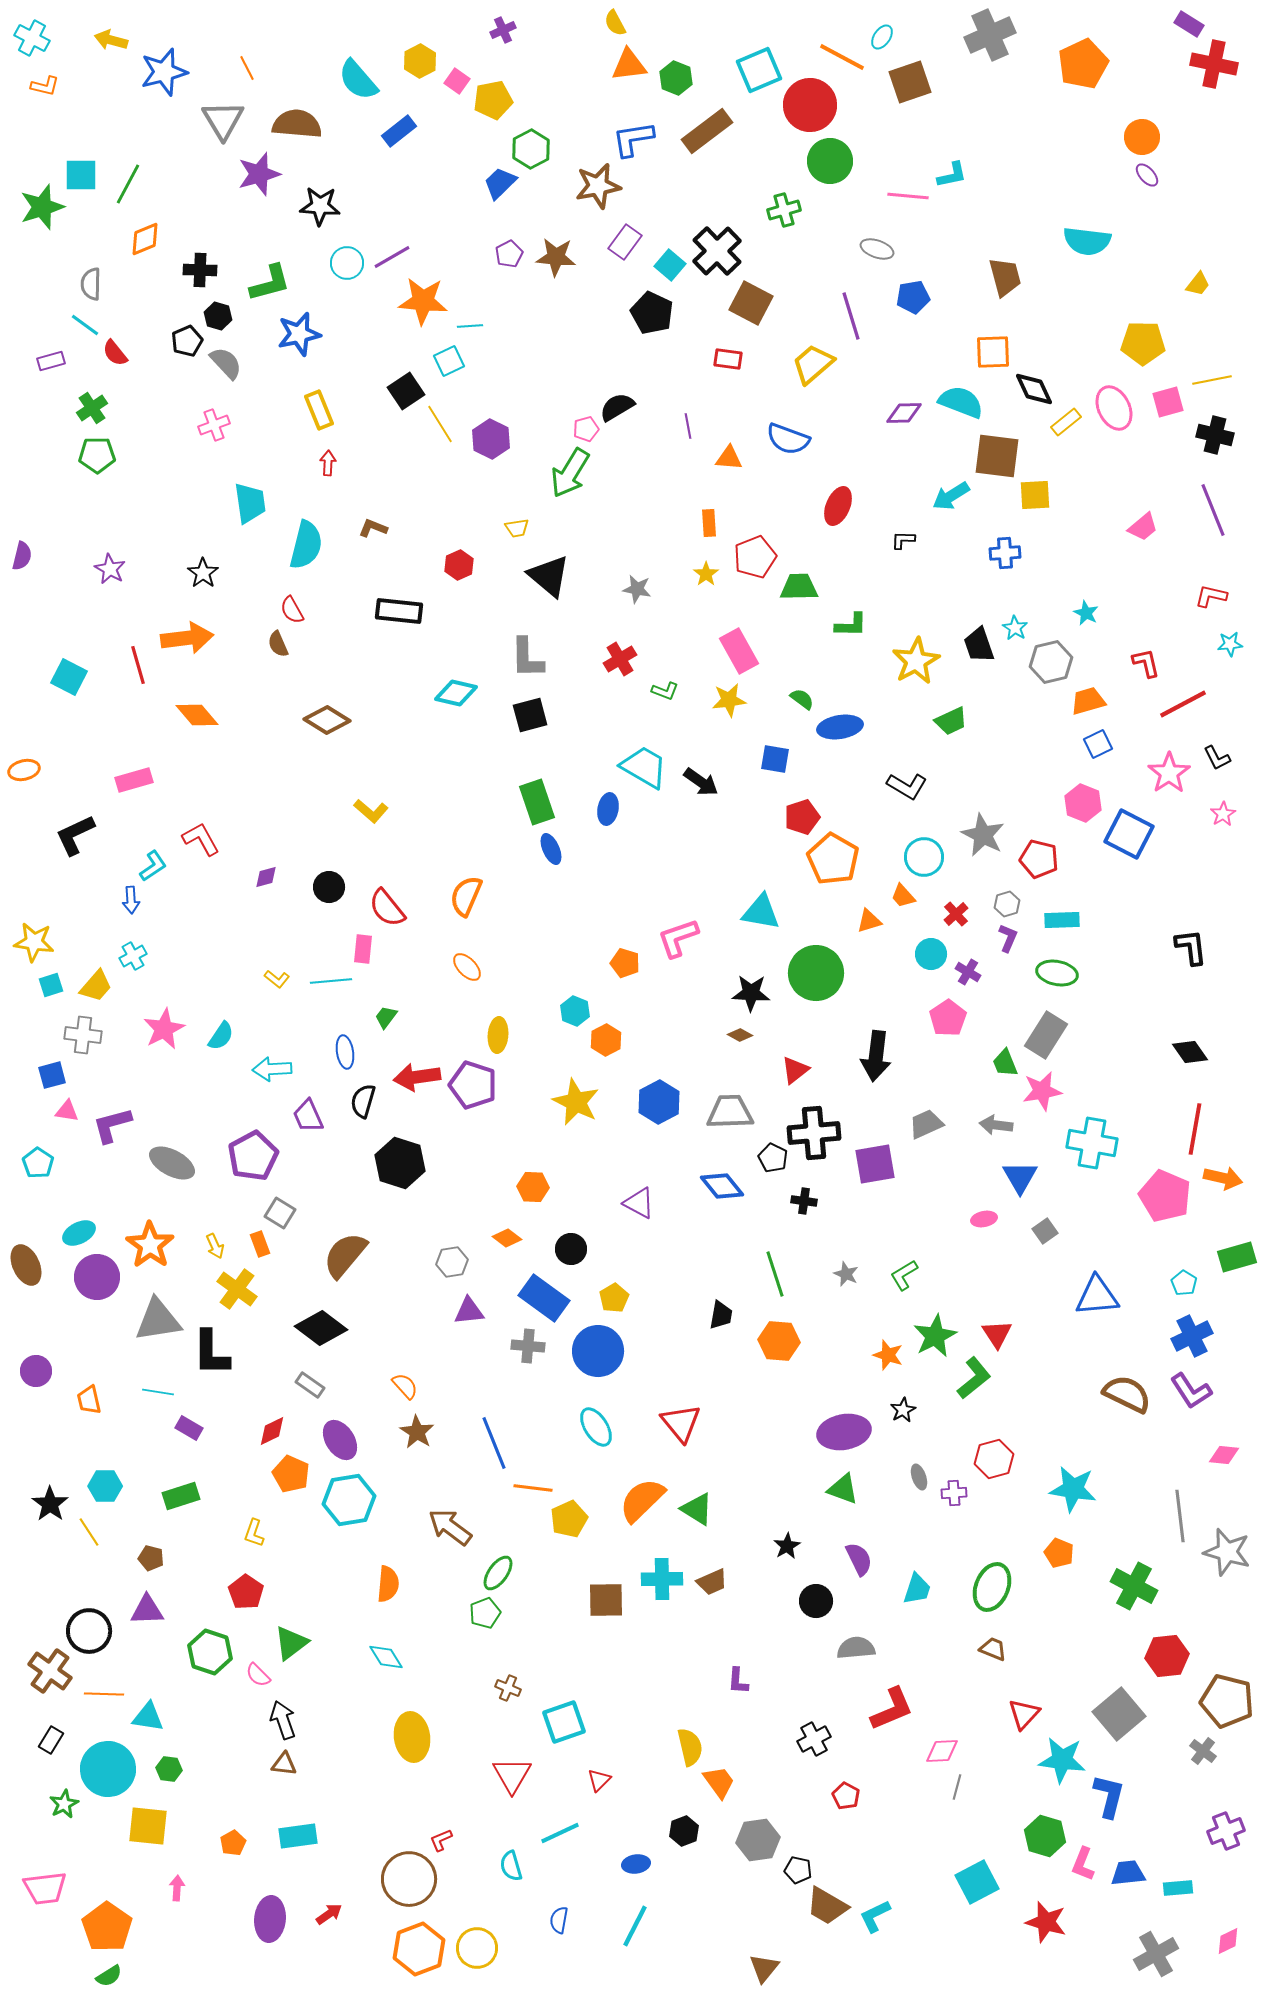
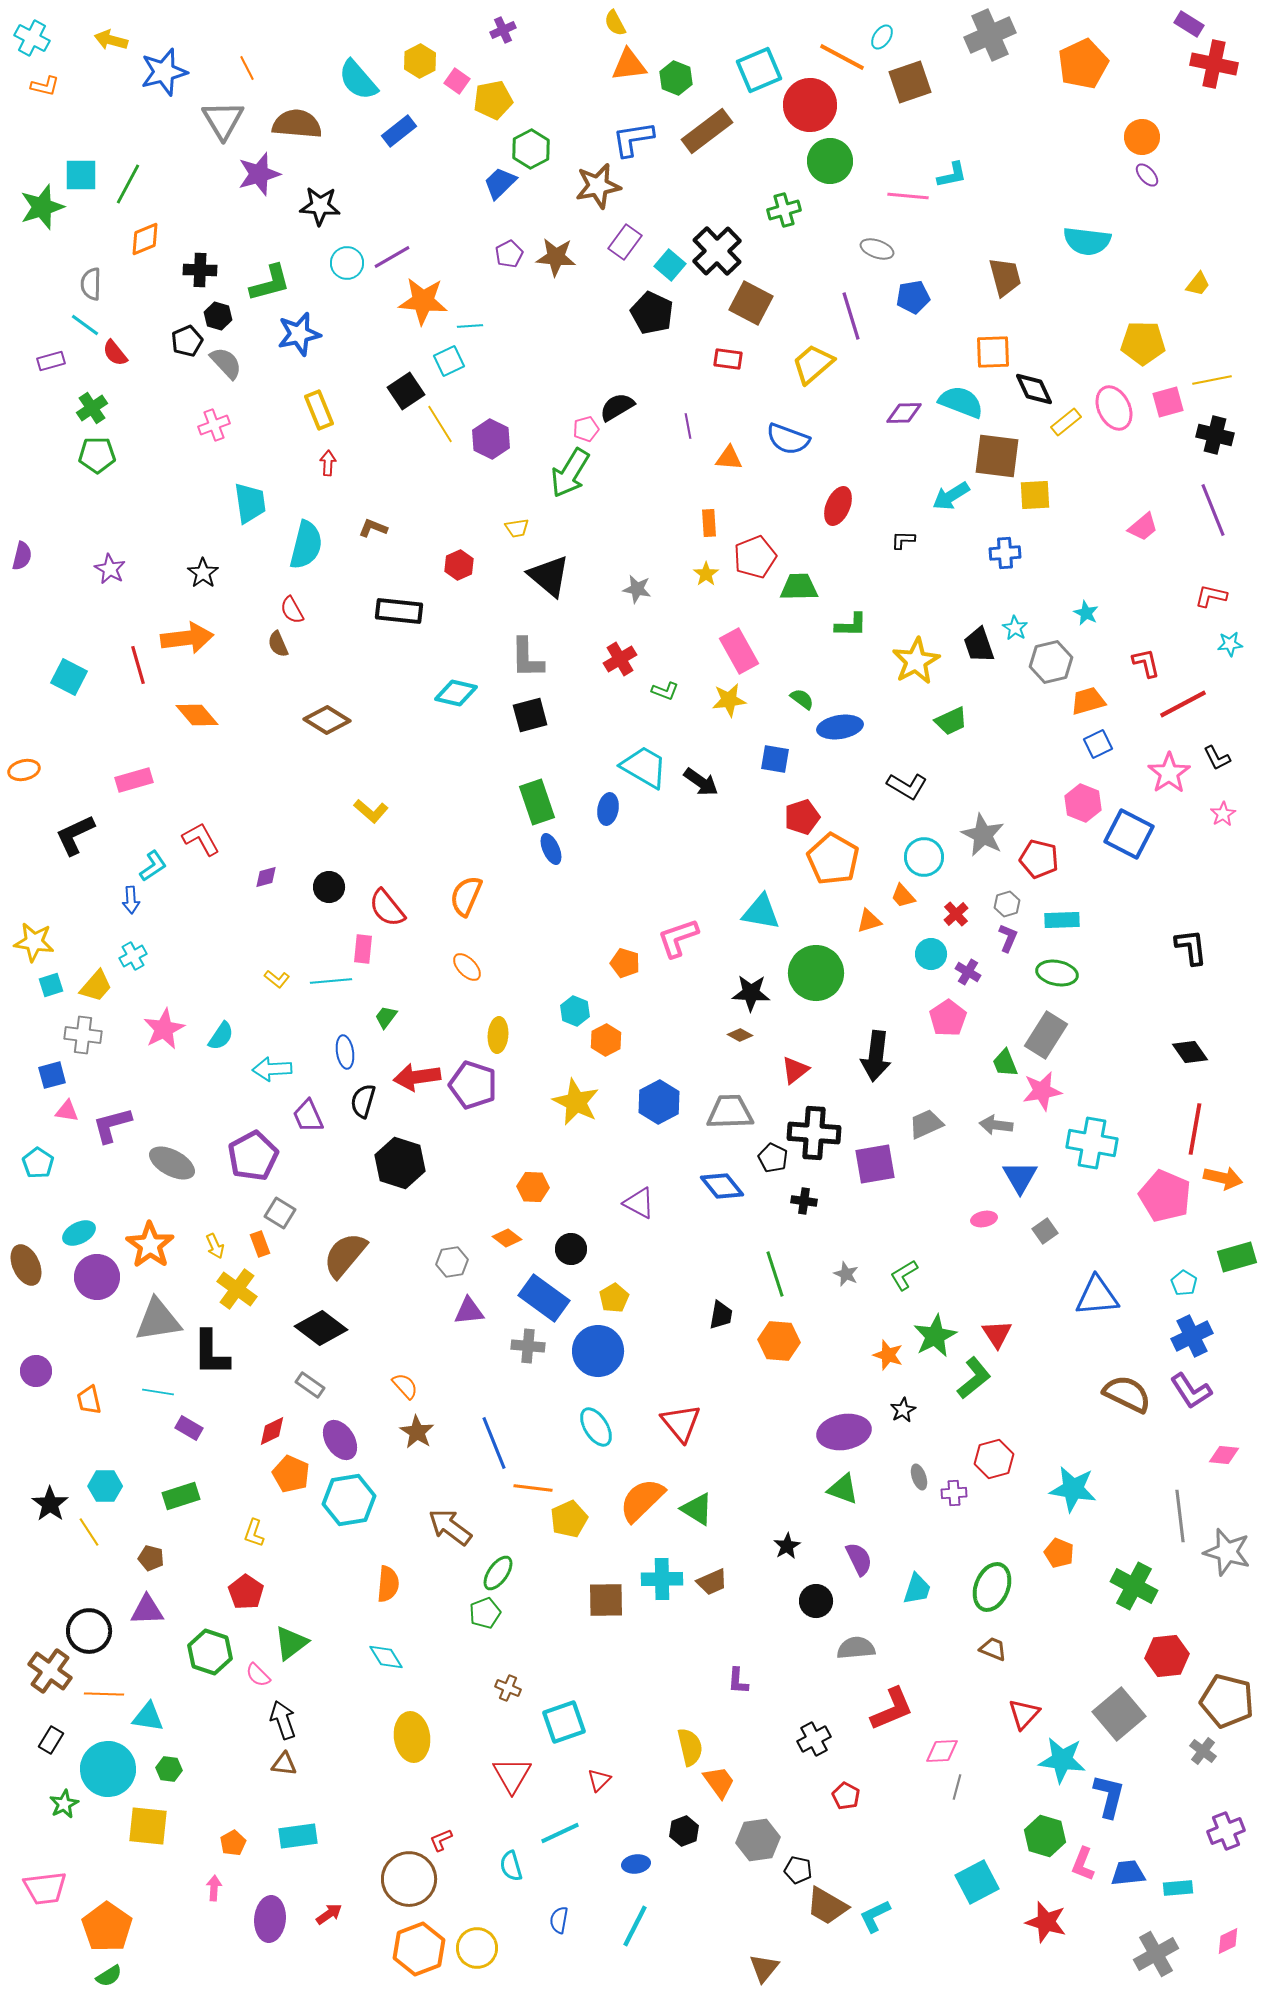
black cross at (814, 1133): rotated 9 degrees clockwise
pink arrow at (177, 1888): moved 37 px right
